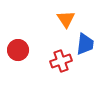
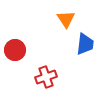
red circle: moved 3 px left
red cross: moved 15 px left, 16 px down
